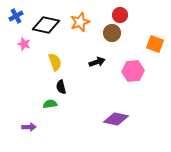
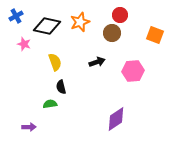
black diamond: moved 1 px right, 1 px down
orange square: moved 9 px up
purple diamond: rotated 45 degrees counterclockwise
